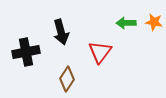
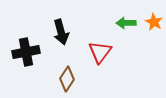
orange star: rotated 18 degrees clockwise
